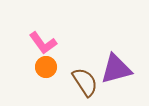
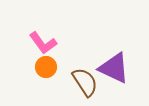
purple triangle: moved 2 px left, 1 px up; rotated 40 degrees clockwise
